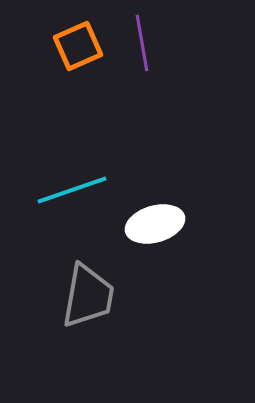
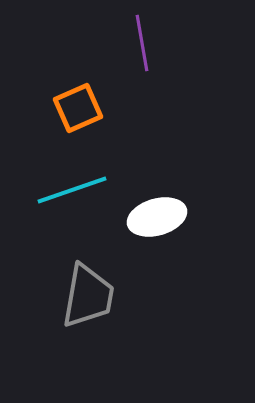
orange square: moved 62 px down
white ellipse: moved 2 px right, 7 px up
